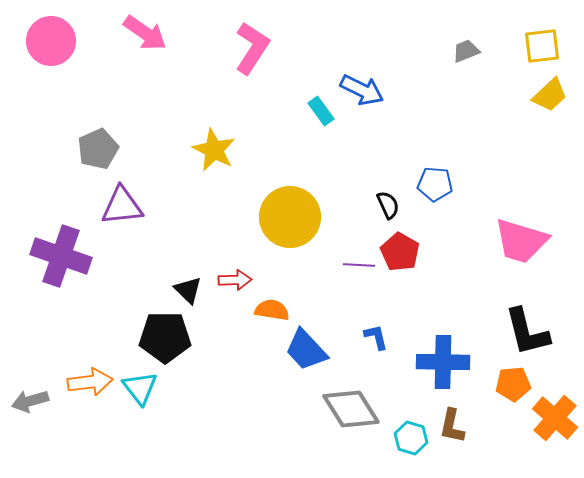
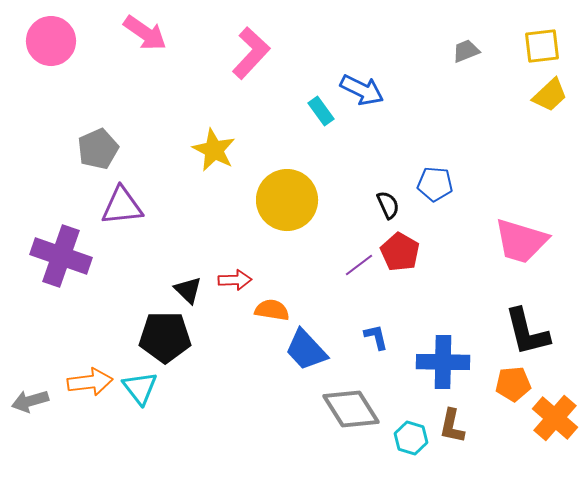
pink L-shape: moved 1 px left, 5 px down; rotated 10 degrees clockwise
yellow circle: moved 3 px left, 17 px up
purple line: rotated 40 degrees counterclockwise
